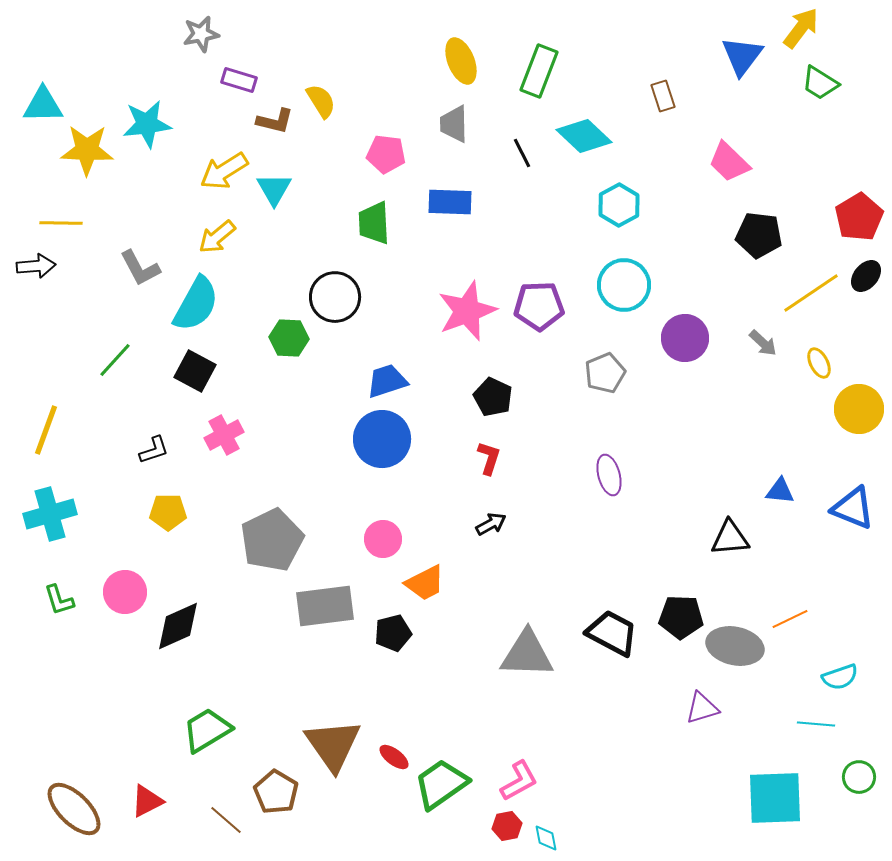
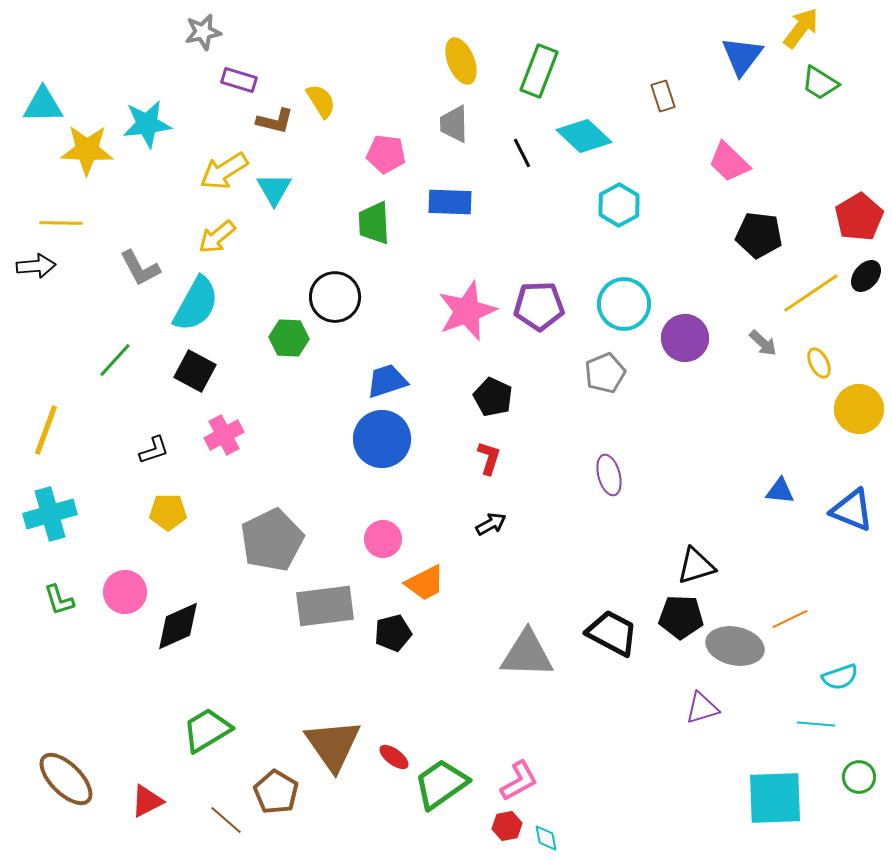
gray star at (201, 34): moved 2 px right, 2 px up
cyan circle at (624, 285): moved 19 px down
blue triangle at (853, 508): moved 1 px left, 2 px down
black triangle at (730, 538): moved 34 px left, 28 px down; rotated 12 degrees counterclockwise
brown ellipse at (74, 809): moved 8 px left, 30 px up
